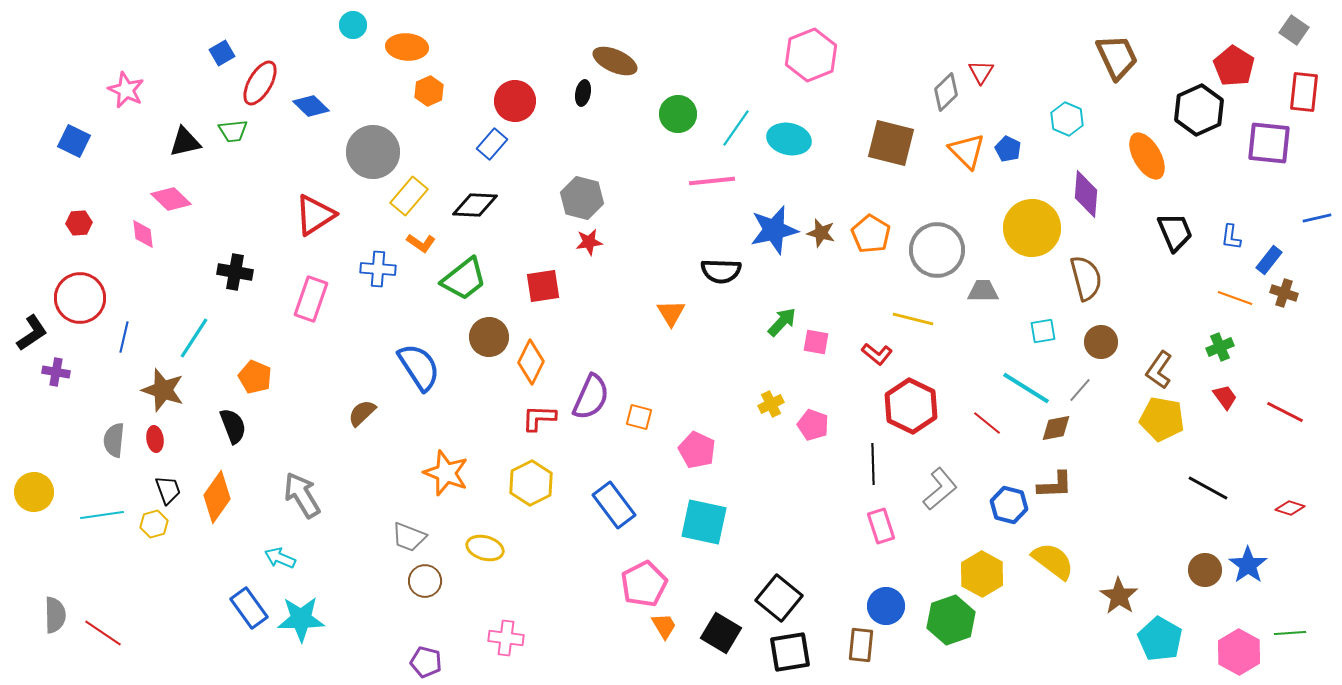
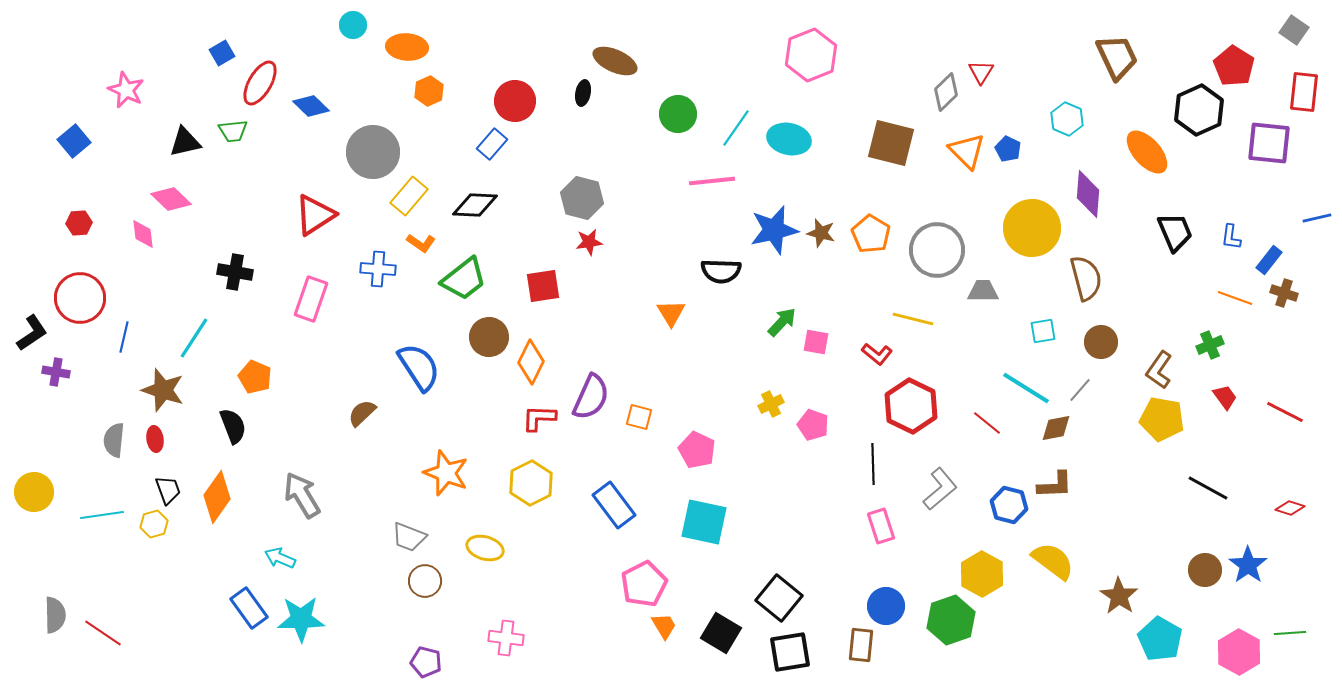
blue square at (74, 141): rotated 24 degrees clockwise
orange ellipse at (1147, 156): moved 4 px up; rotated 12 degrees counterclockwise
purple diamond at (1086, 194): moved 2 px right
green cross at (1220, 347): moved 10 px left, 2 px up
